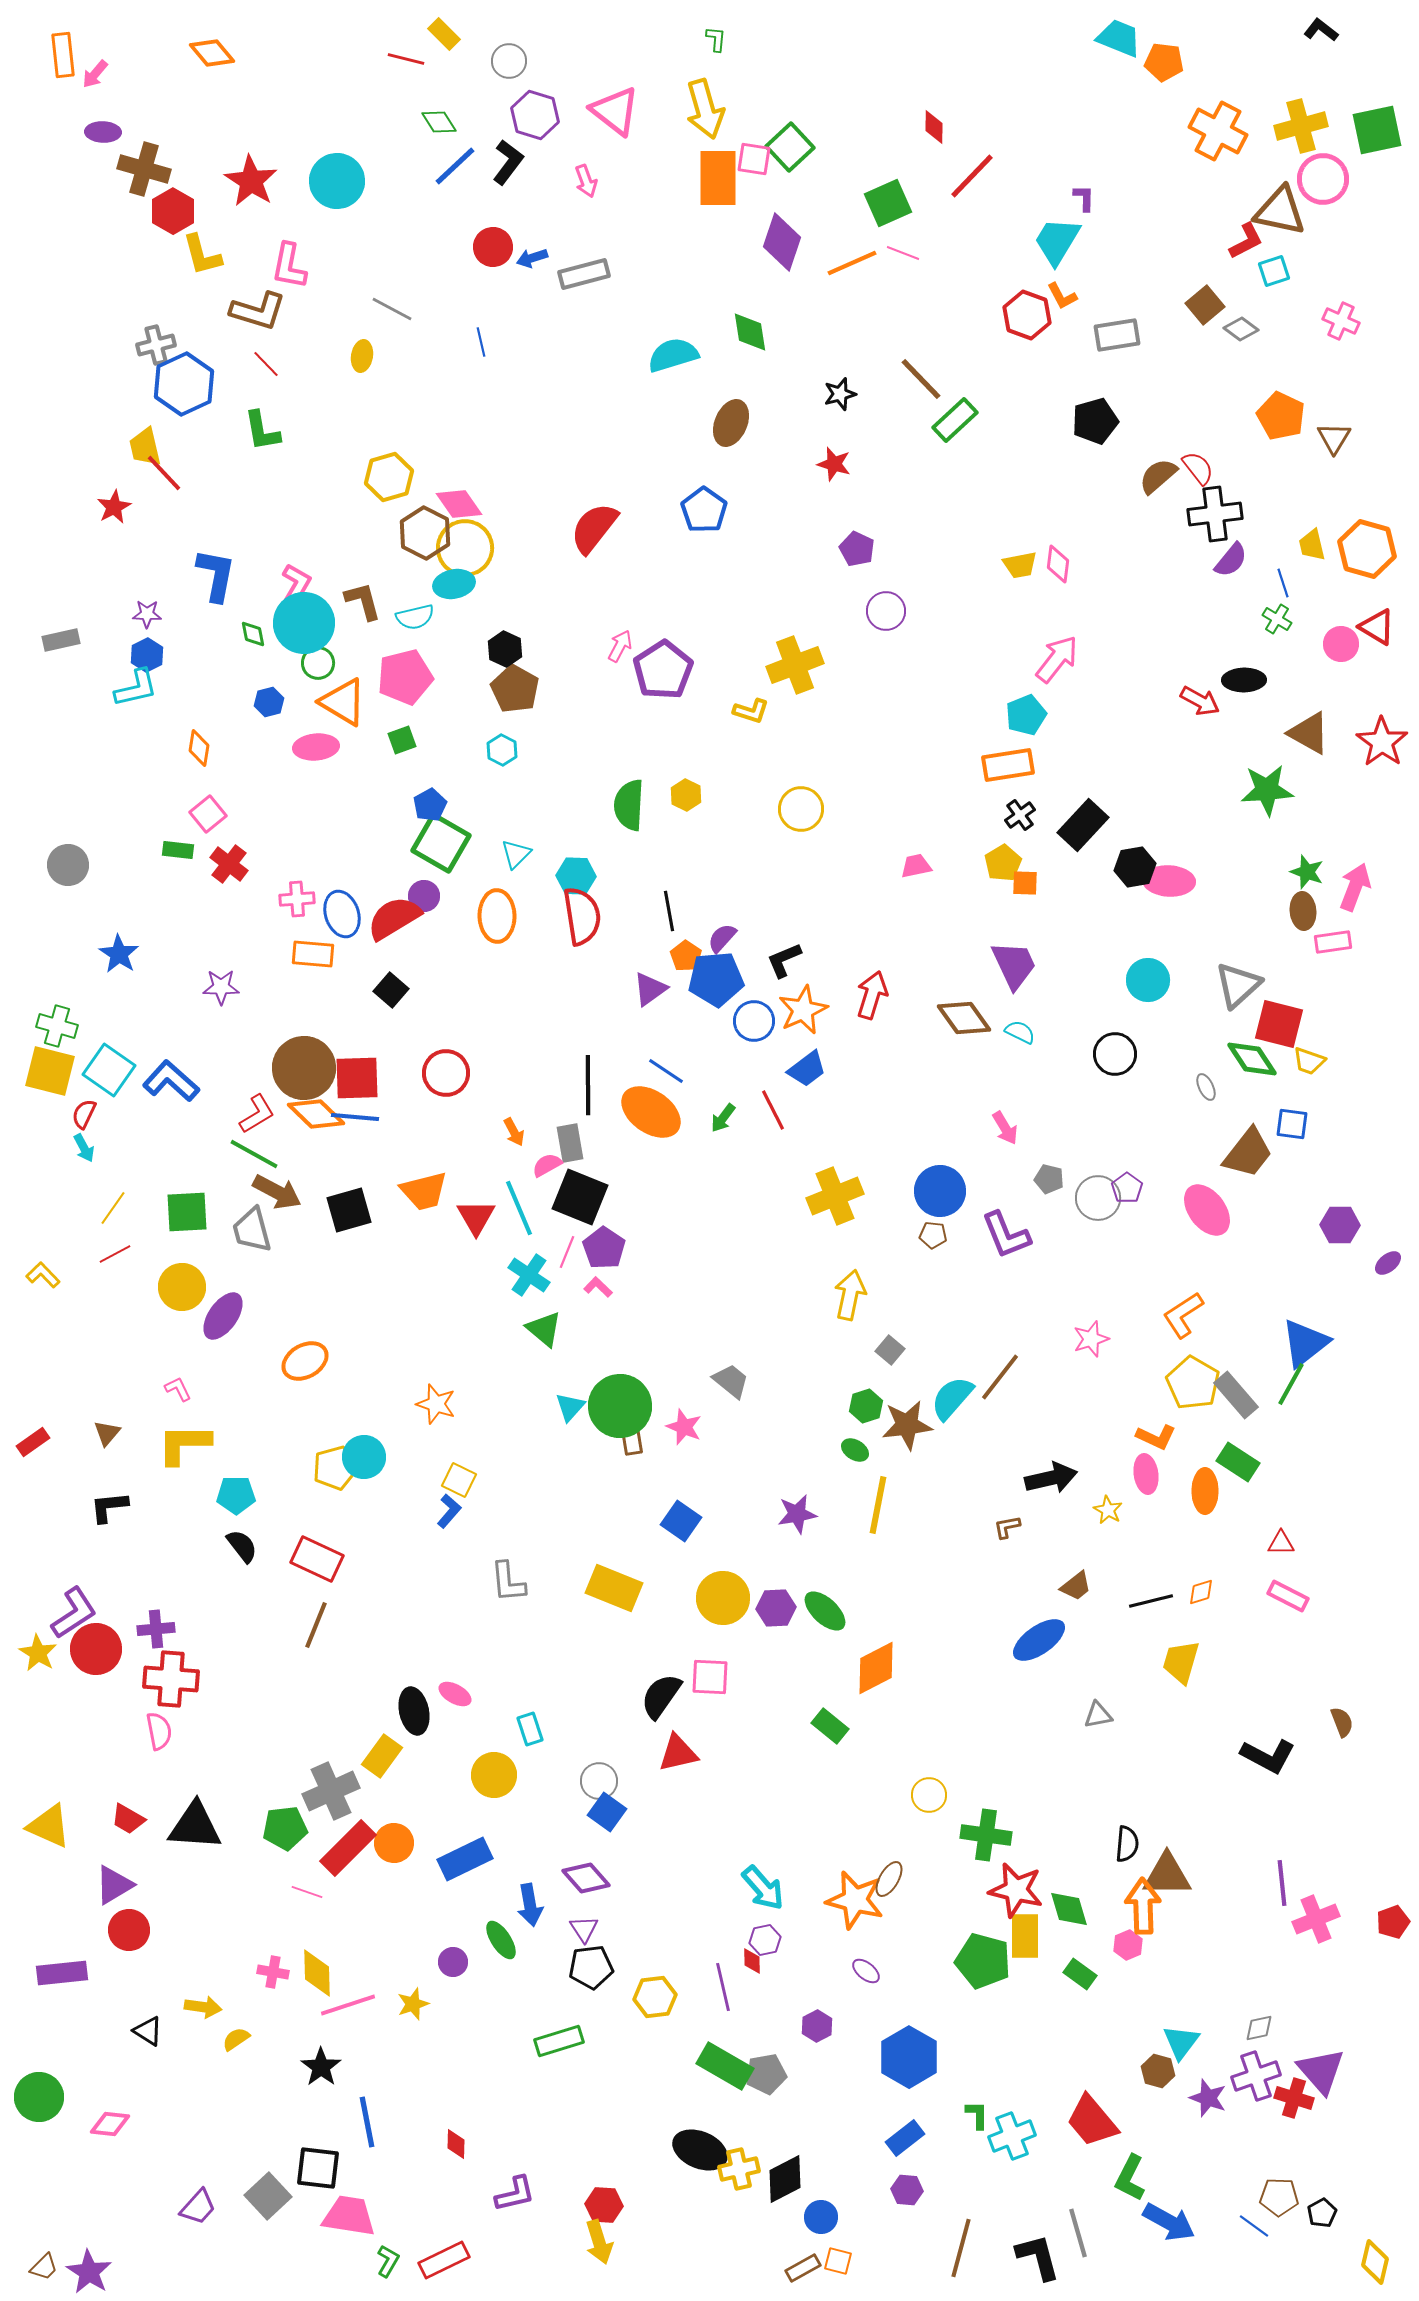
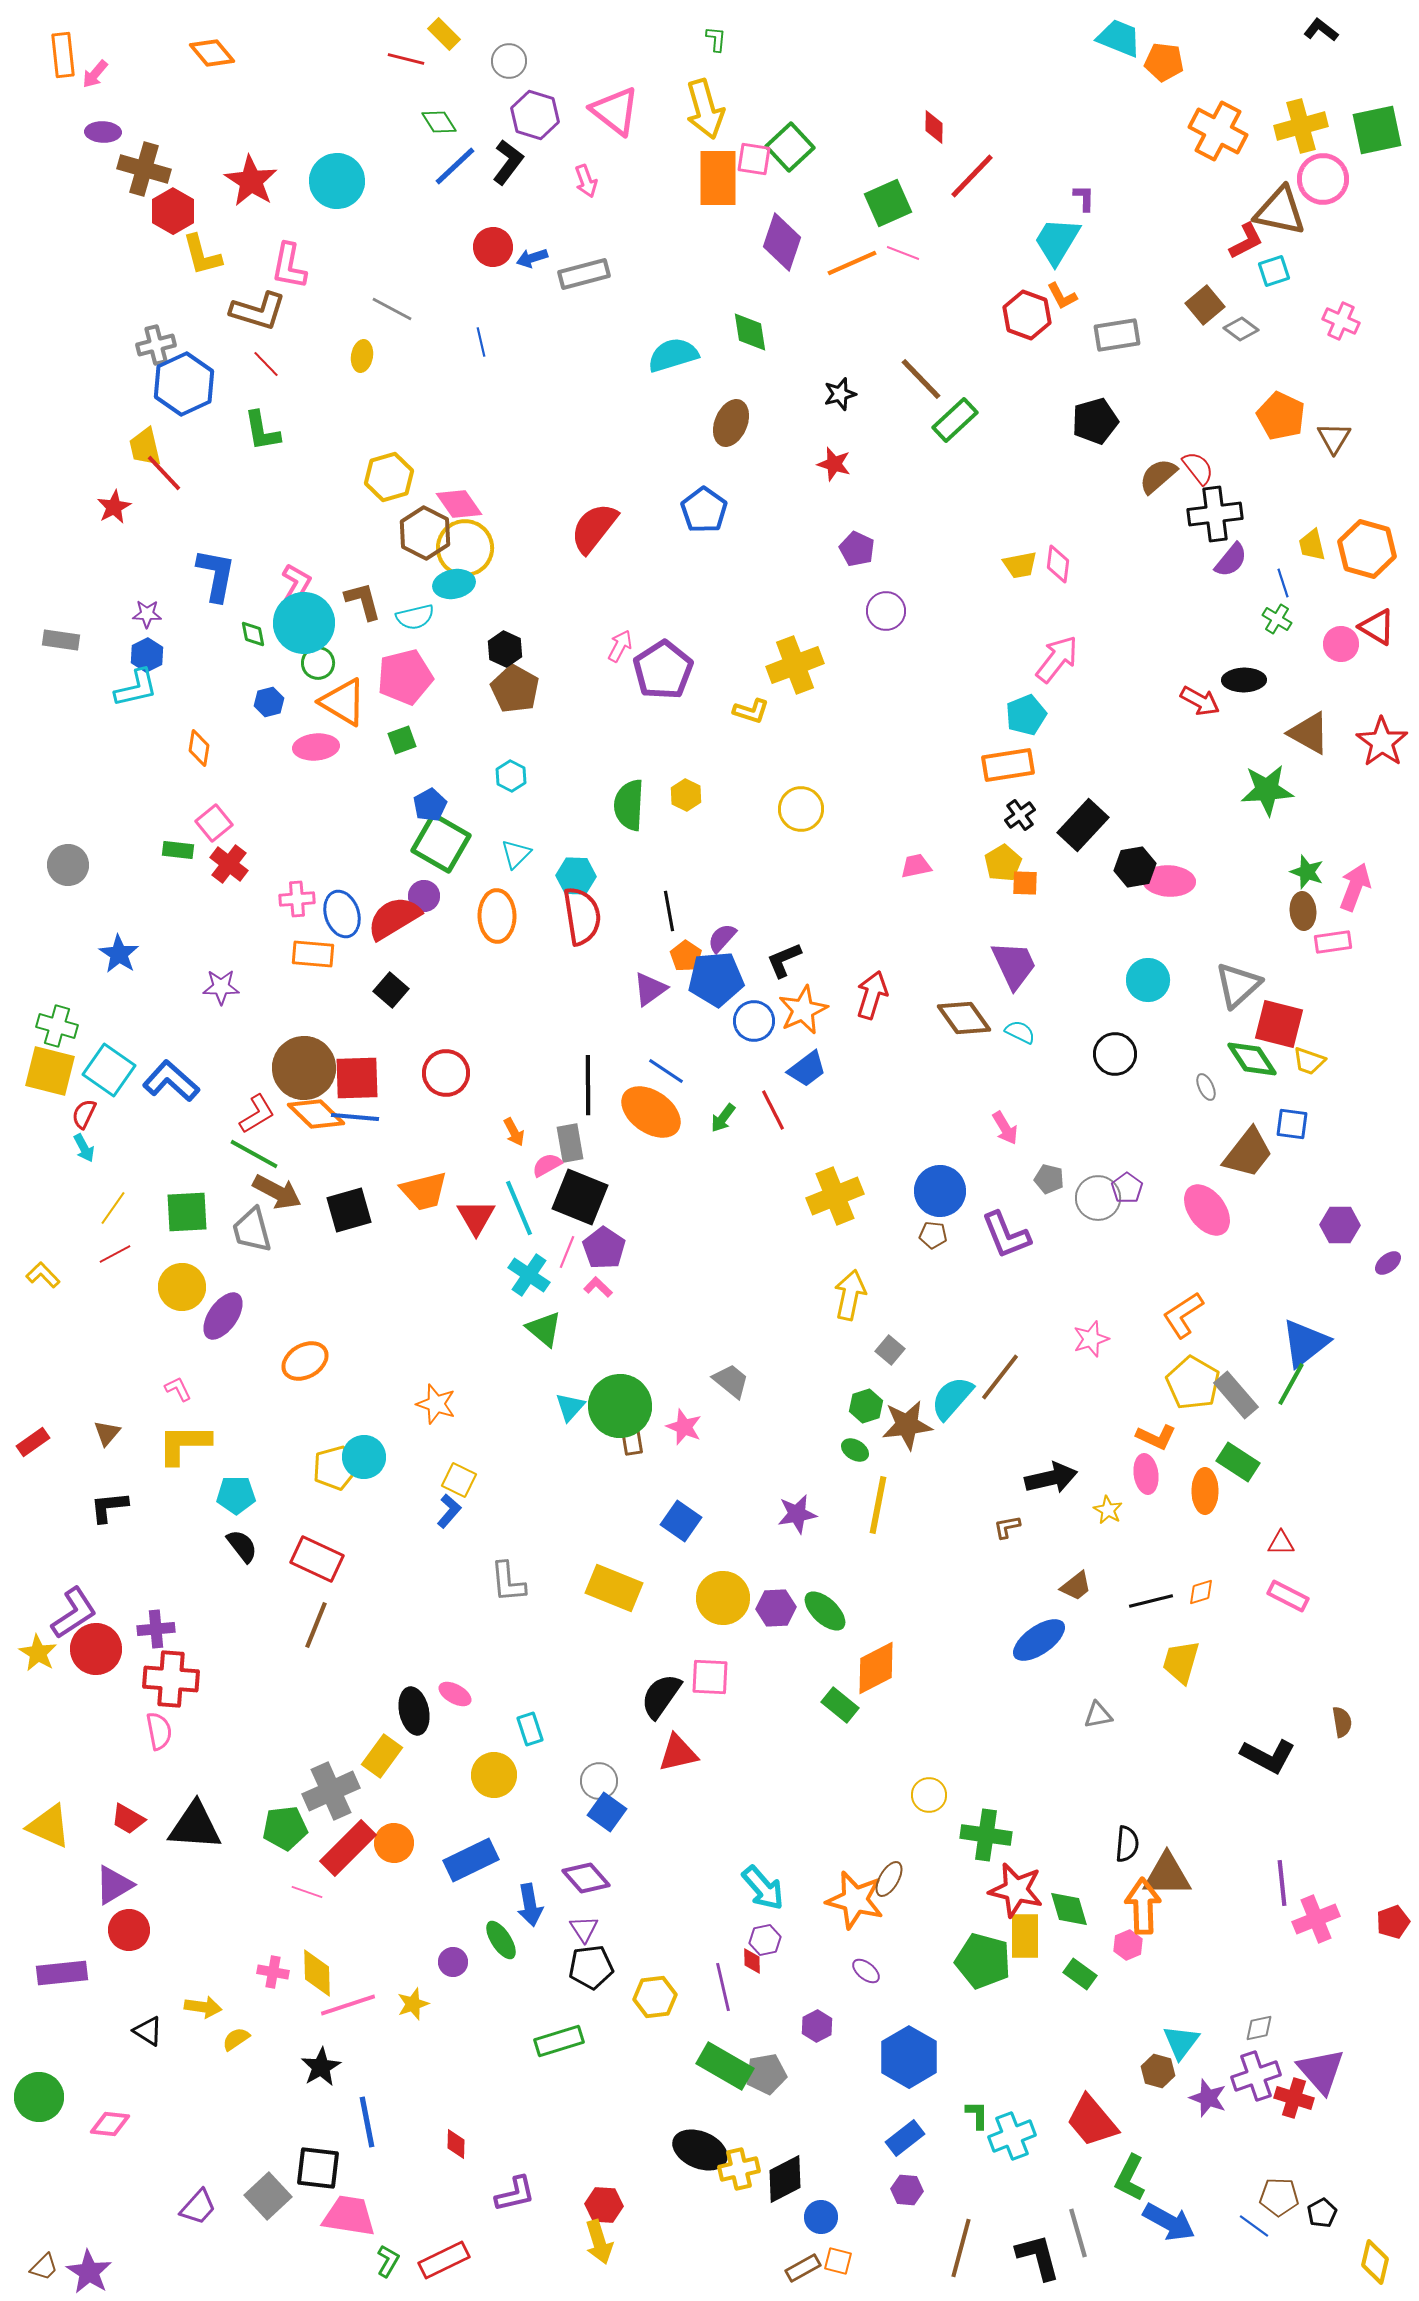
gray rectangle at (61, 640): rotated 21 degrees clockwise
cyan hexagon at (502, 750): moved 9 px right, 26 px down
pink square at (208, 814): moved 6 px right, 9 px down
brown semicircle at (1342, 1722): rotated 12 degrees clockwise
green rectangle at (830, 1726): moved 10 px right, 21 px up
blue rectangle at (465, 1859): moved 6 px right, 1 px down
black star at (321, 2067): rotated 6 degrees clockwise
